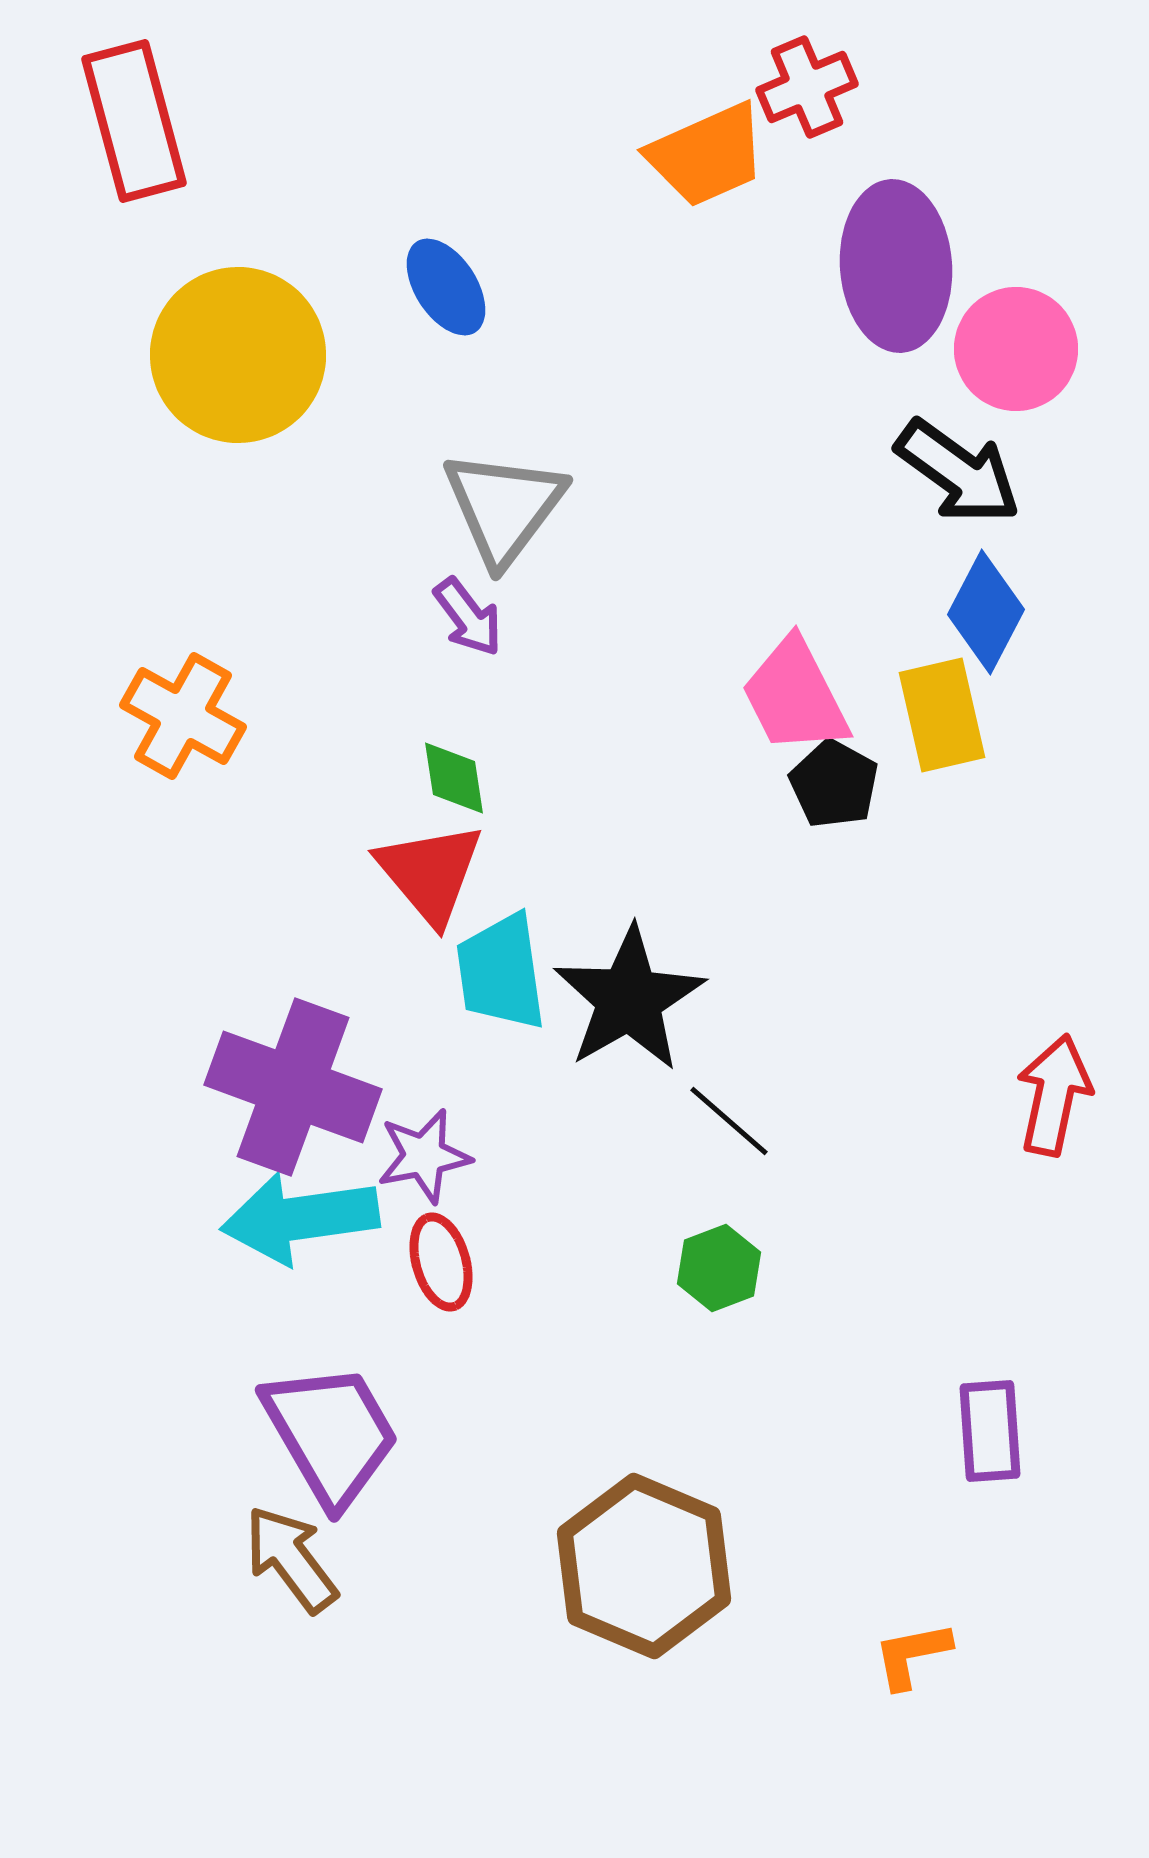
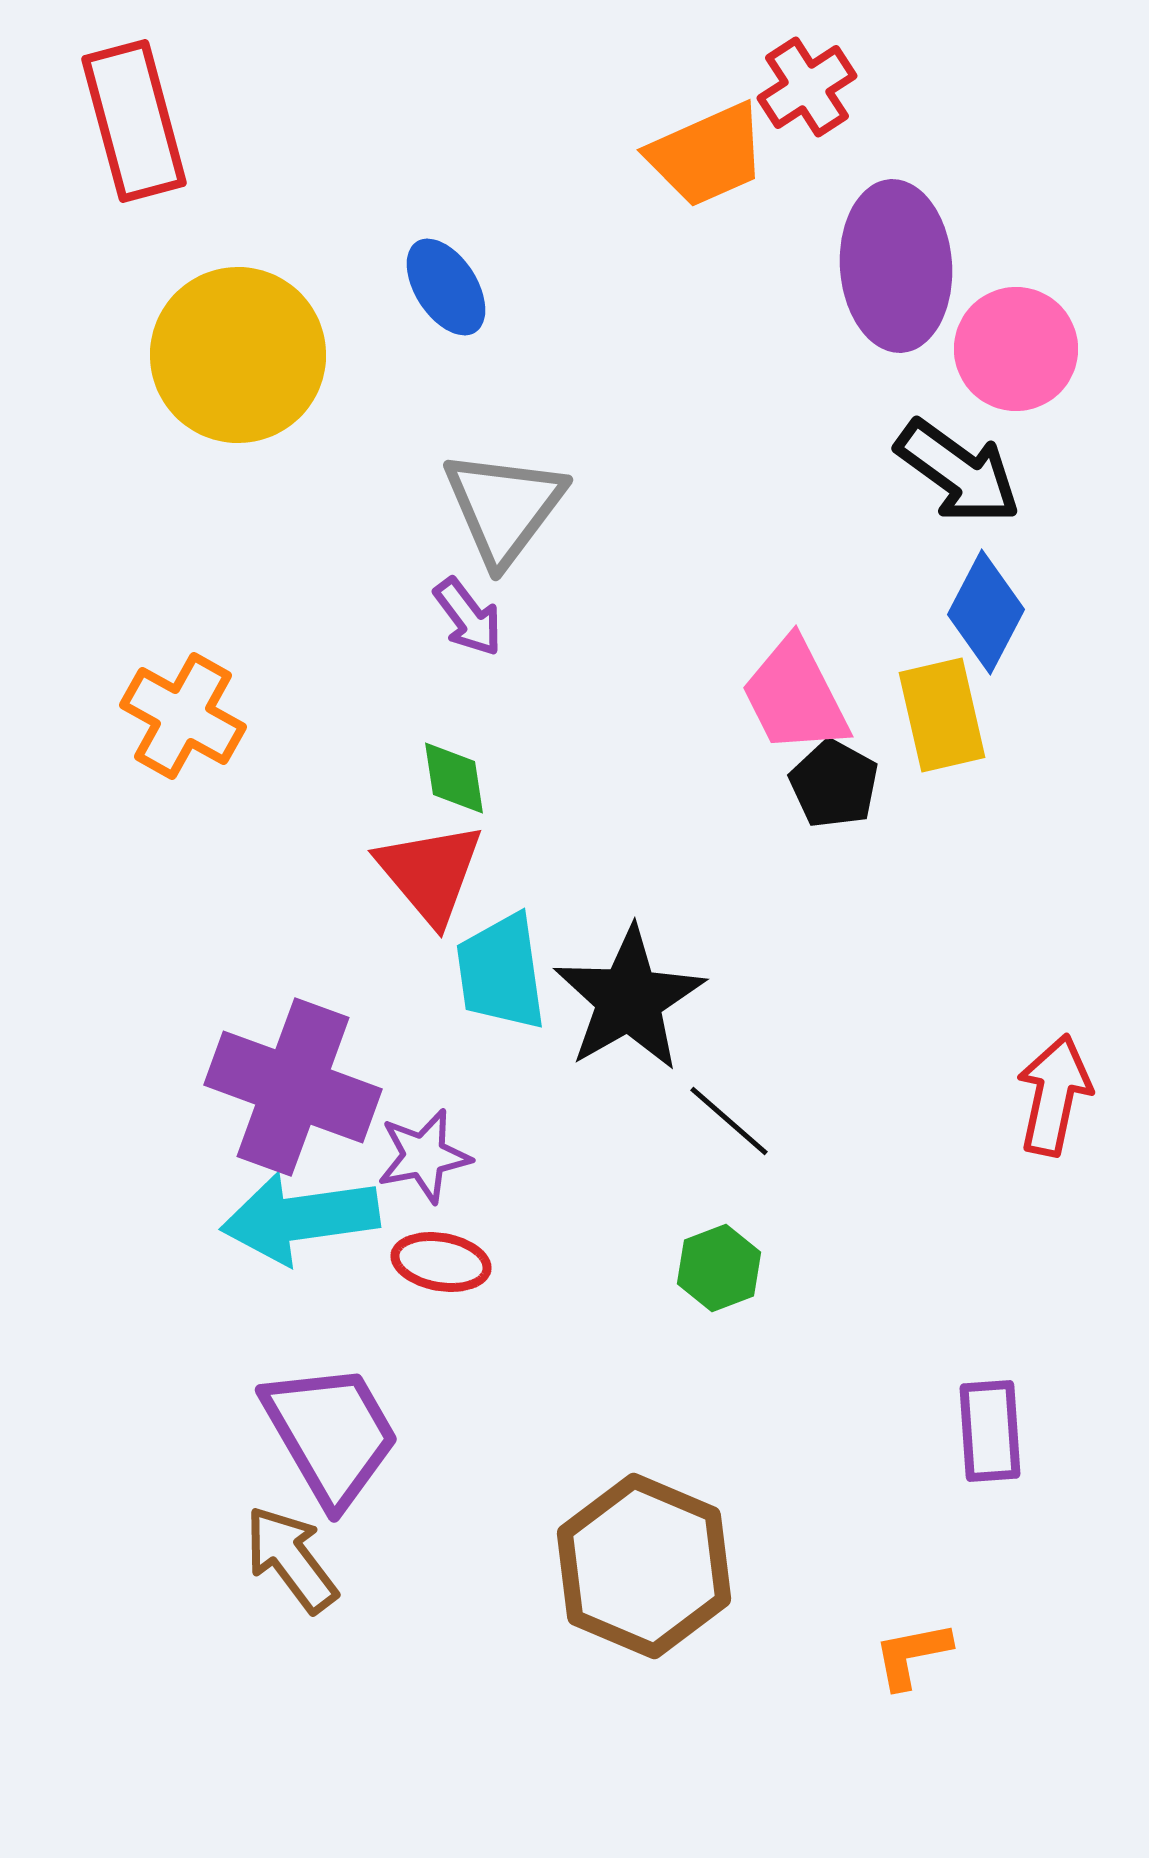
red cross: rotated 10 degrees counterclockwise
red ellipse: rotated 64 degrees counterclockwise
